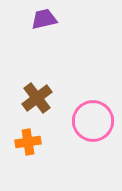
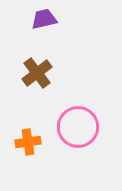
brown cross: moved 25 px up
pink circle: moved 15 px left, 6 px down
